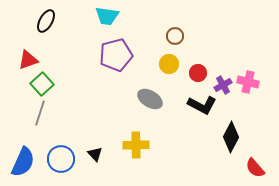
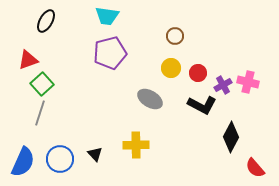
purple pentagon: moved 6 px left, 2 px up
yellow circle: moved 2 px right, 4 px down
blue circle: moved 1 px left
